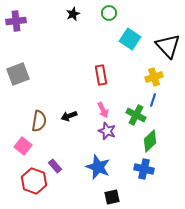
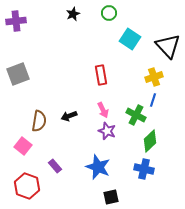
red hexagon: moved 7 px left, 5 px down
black square: moved 1 px left
